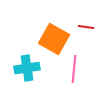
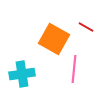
red line: rotated 21 degrees clockwise
cyan cross: moved 5 px left, 6 px down
